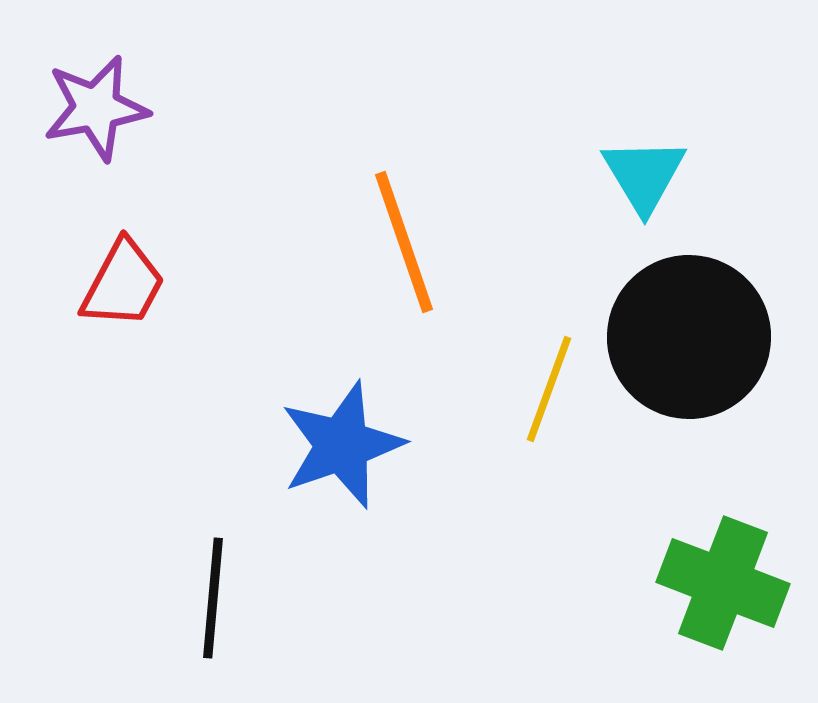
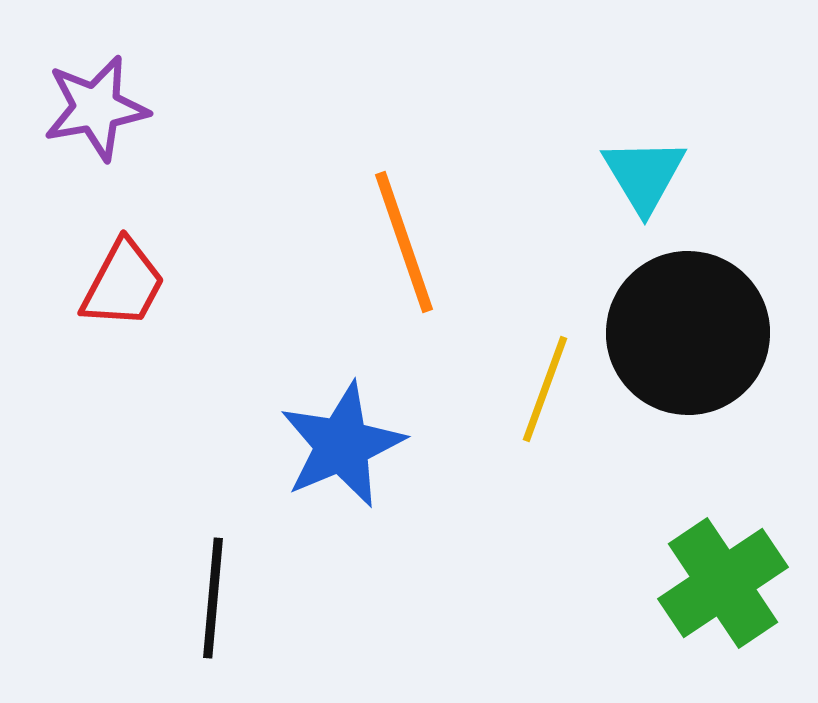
black circle: moved 1 px left, 4 px up
yellow line: moved 4 px left
blue star: rotated 4 degrees counterclockwise
green cross: rotated 35 degrees clockwise
